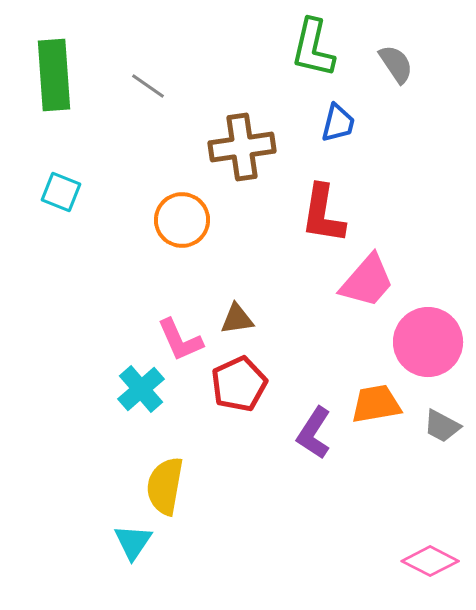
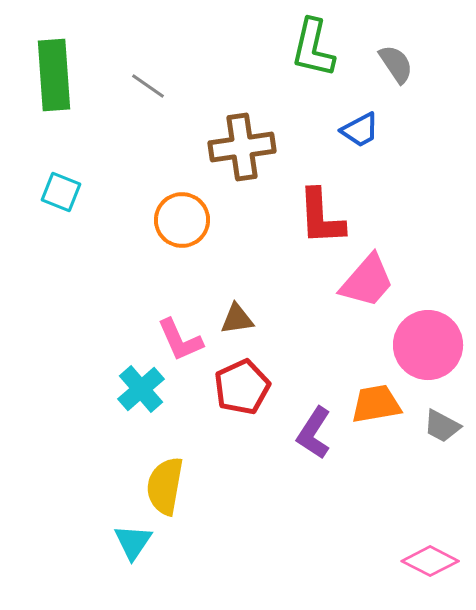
blue trapezoid: moved 22 px right, 7 px down; rotated 48 degrees clockwise
red L-shape: moved 2 px left, 3 px down; rotated 12 degrees counterclockwise
pink circle: moved 3 px down
red pentagon: moved 3 px right, 3 px down
